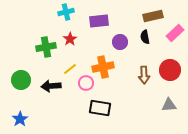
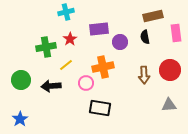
purple rectangle: moved 8 px down
pink rectangle: moved 1 px right; rotated 54 degrees counterclockwise
yellow line: moved 4 px left, 4 px up
